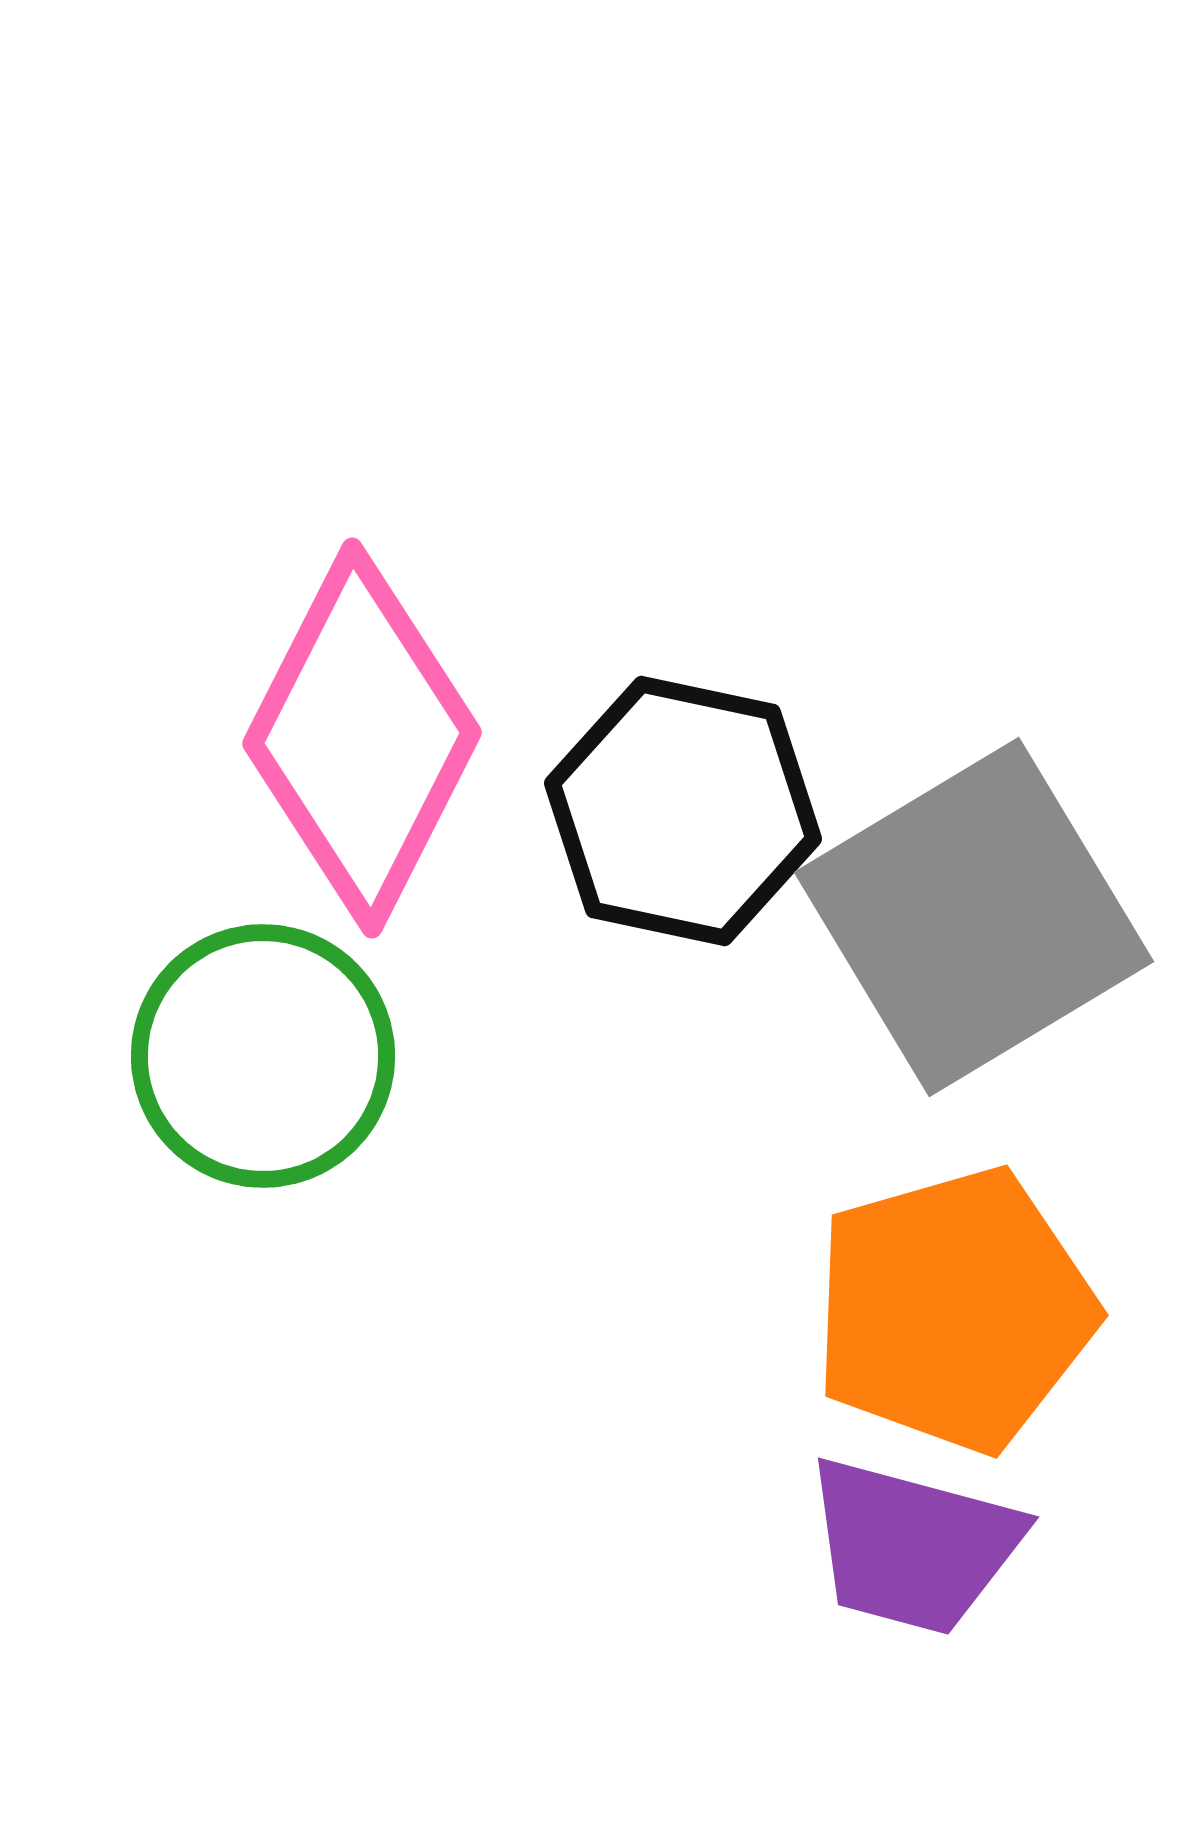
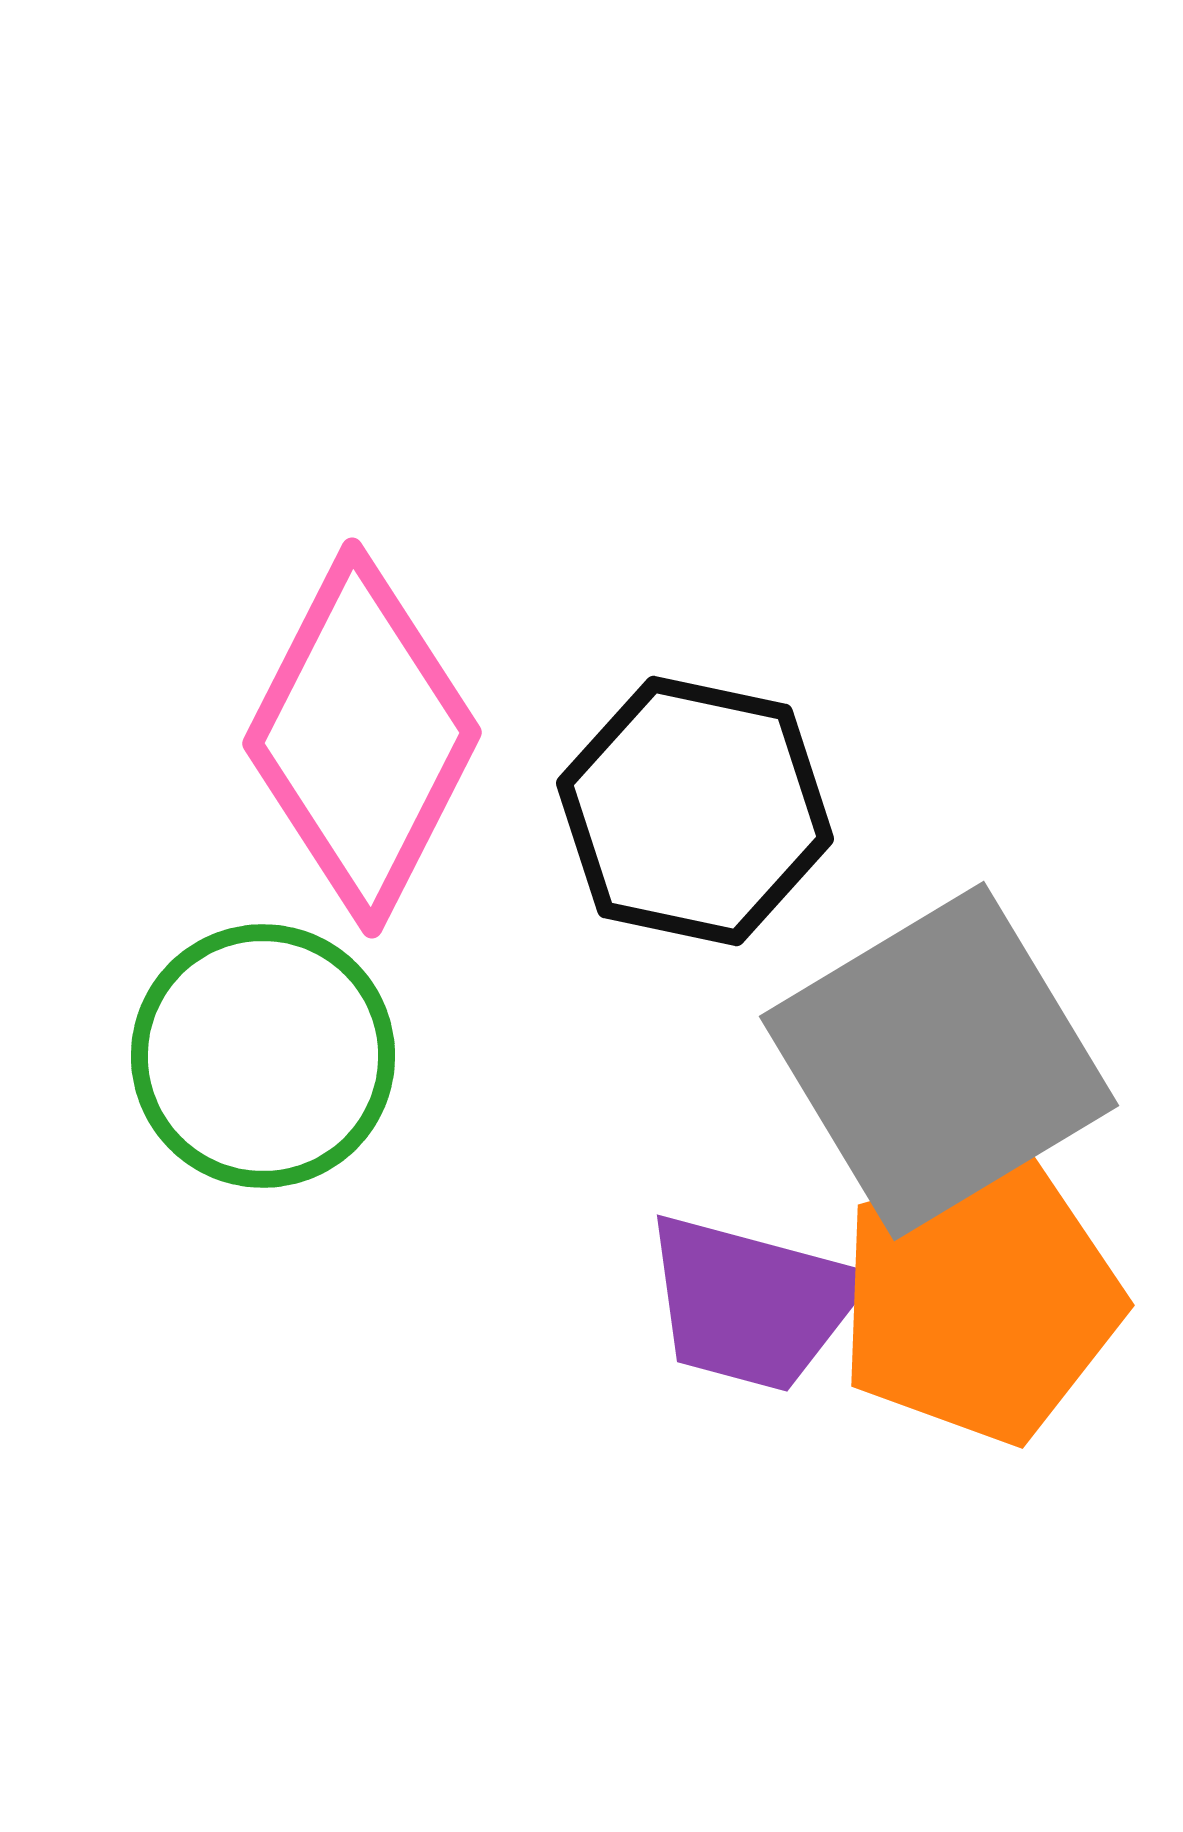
black hexagon: moved 12 px right
gray square: moved 35 px left, 144 px down
orange pentagon: moved 26 px right, 10 px up
purple trapezoid: moved 161 px left, 243 px up
